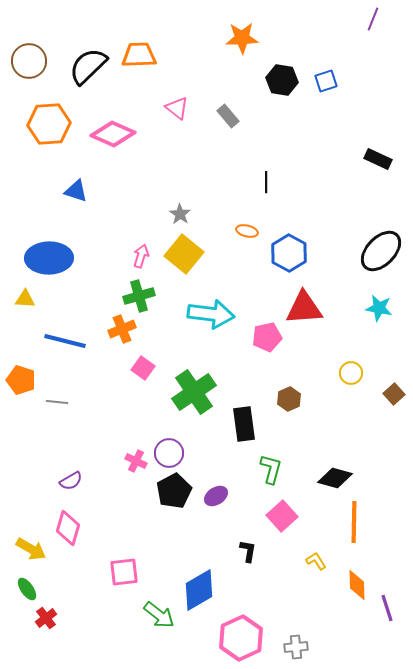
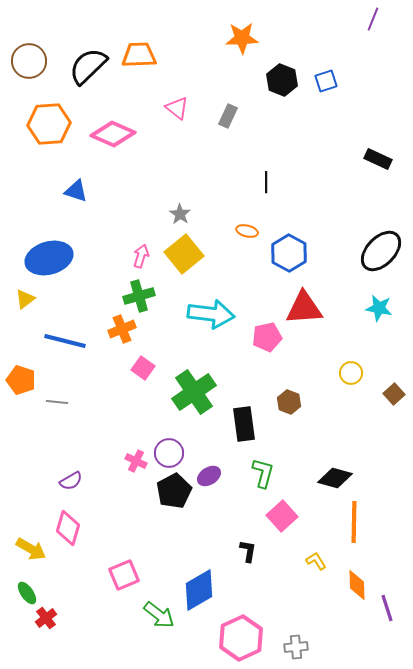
black hexagon at (282, 80): rotated 12 degrees clockwise
gray rectangle at (228, 116): rotated 65 degrees clockwise
yellow square at (184, 254): rotated 12 degrees clockwise
blue ellipse at (49, 258): rotated 15 degrees counterclockwise
yellow triangle at (25, 299): rotated 40 degrees counterclockwise
brown hexagon at (289, 399): moved 3 px down; rotated 15 degrees counterclockwise
green L-shape at (271, 469): moved 8 px left, 4 px down
purple ellipse at (216, 496): moved 7 px left, 20 px up
pink square at (124, 572): moved 3 px down; rotated 16 degrees counterclockwise
green ellipse at (27, 589): moved 4 px down
